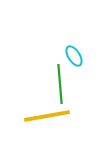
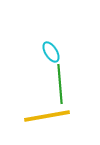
cyan ellipse: moved 23 px left, 4 px up
